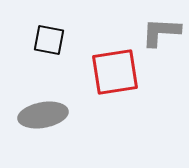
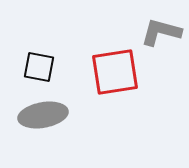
gray L-shape: rotated 12 degrees clockwise
black square: moved 10 px left, 27 px down
